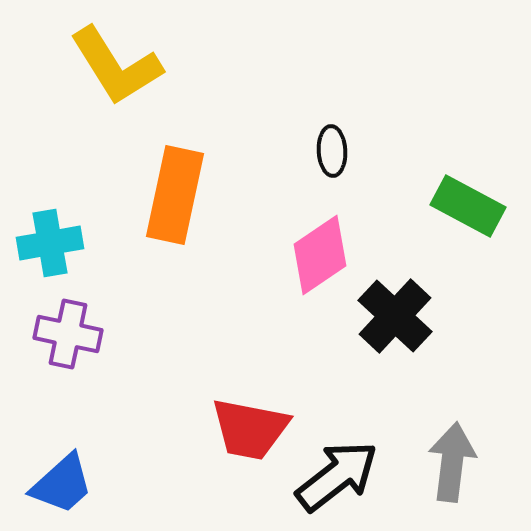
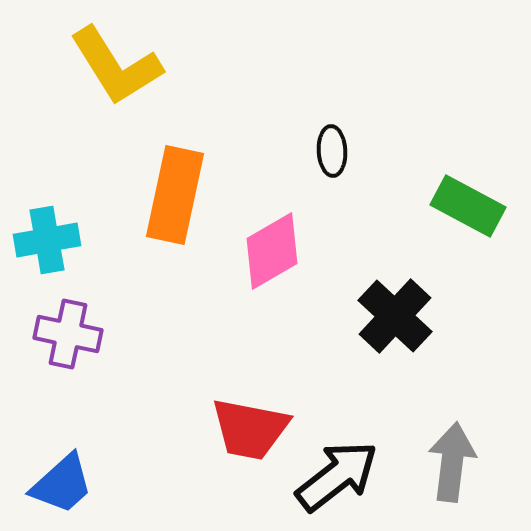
cyan cross: moved 3 px left, 3 px up
pink diamond: moved 48 px left, 4 px up; rotated 4 degrees clockwise
